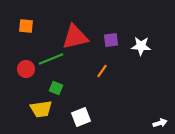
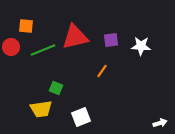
green line: moved 8 px left, 9 px up
red circle: moved 15 px left, 22 px up
